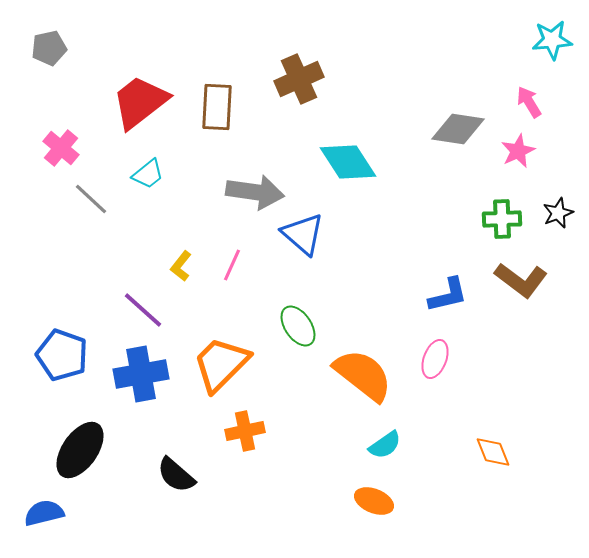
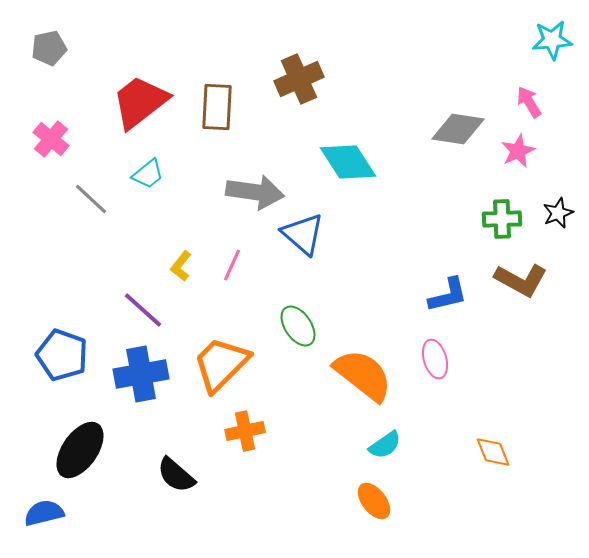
pink cross: moved 10 px left, 9 px up
brown L-shape: rotated 8 degrees counterclockwise
pink ellipse: rotated 36 degrees counterclockwise
orange ellipse: rotated 30 degrees clockwise
